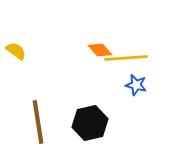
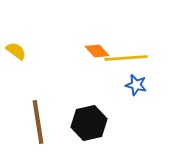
orange diamond: moved 3 px left, 1 px down
black hexagon: moved 1 px left
